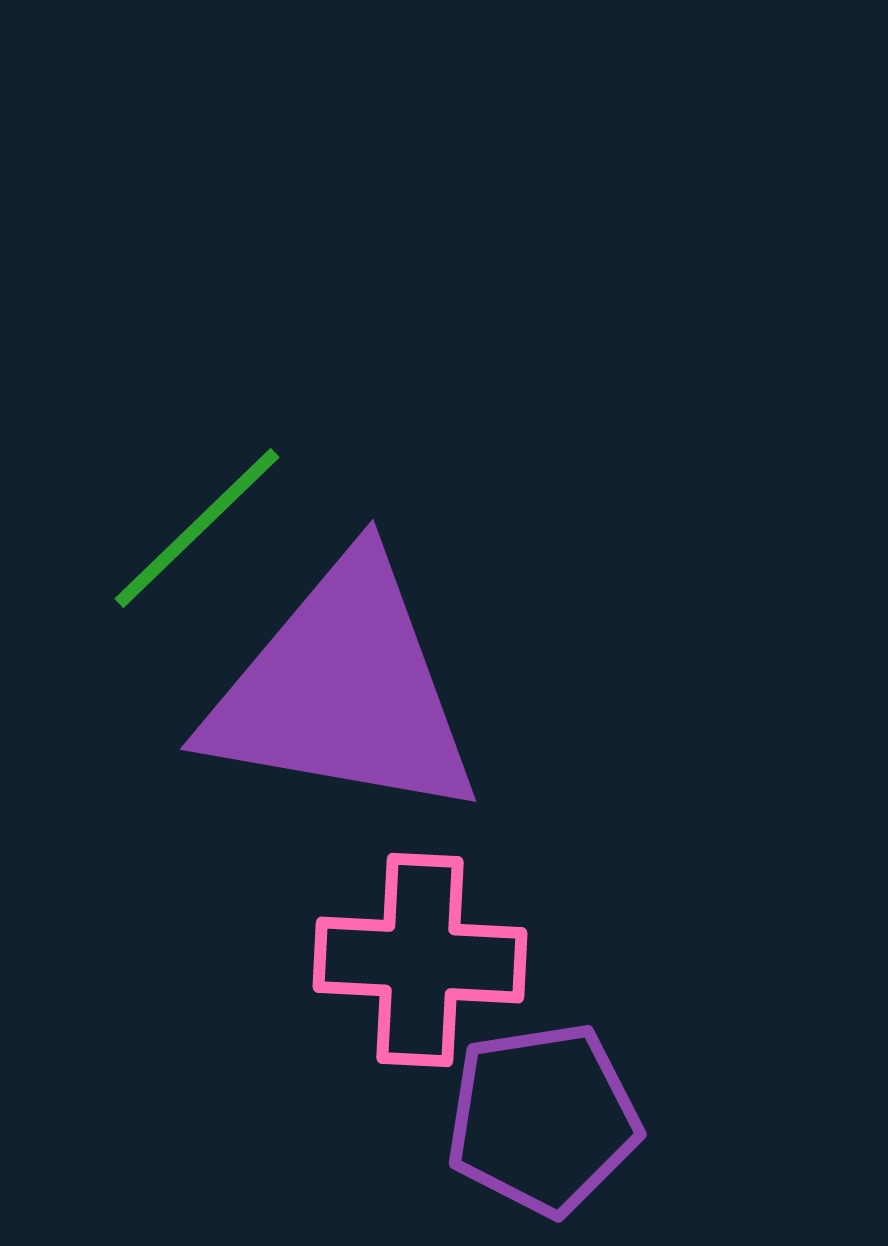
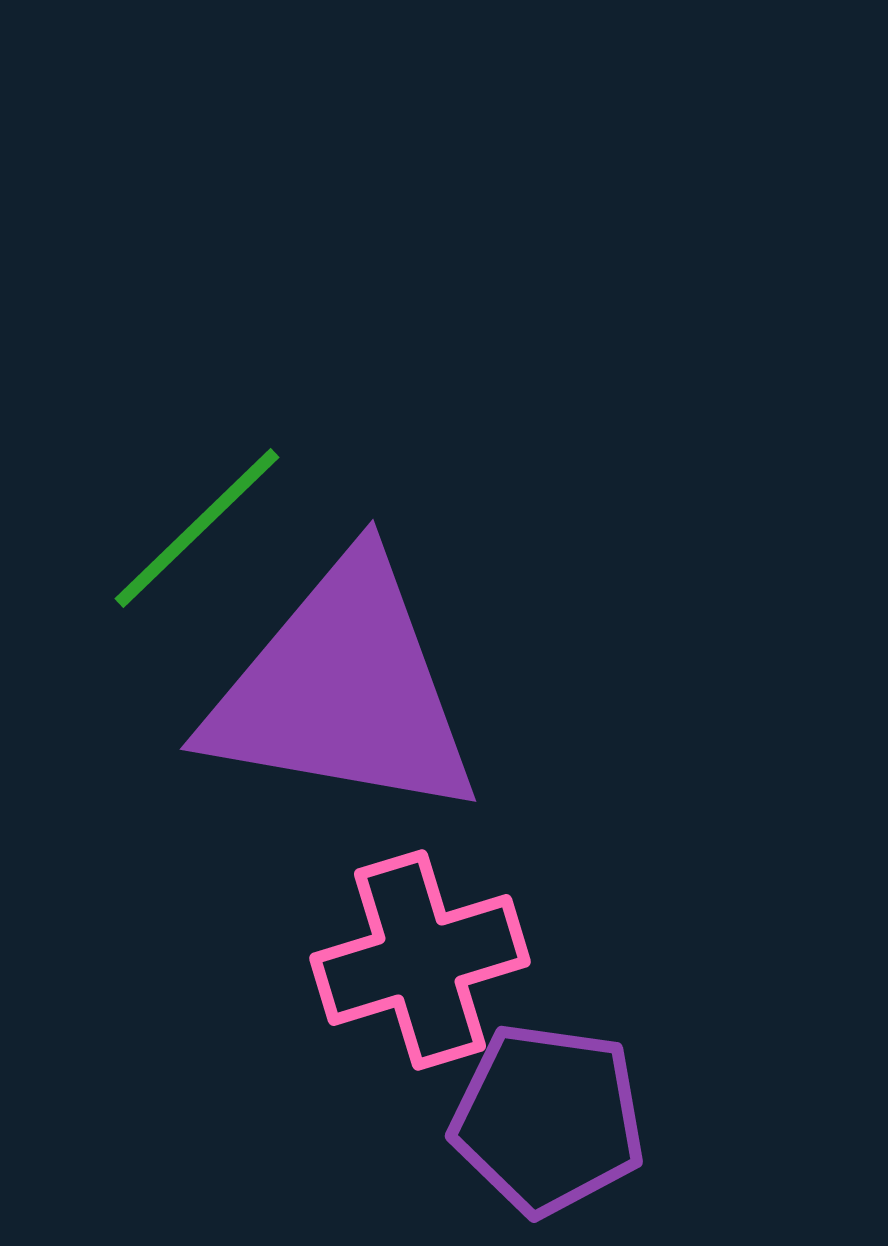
pink cross: rotated 20 degrees counterclockwise
purple pentagon: moved 5 px right; rotated 17 degrees clockwise
